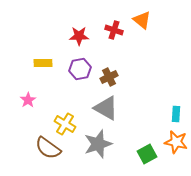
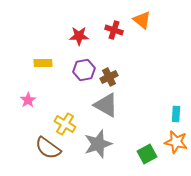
purple hexagon: moved 4 px right, 1 px down
gray triangle: moved 3 px up
